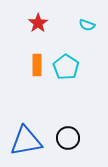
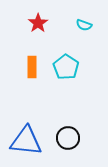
cyan semicircle: moved 3 px left
orange rectangle: moved 5 px left, 2 px down
blue triangle: rotated 16 degrees clockwise
